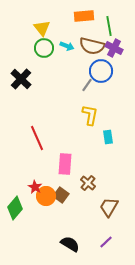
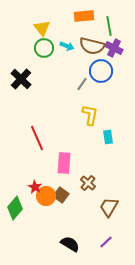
gray line: moved 5 px left, 1 px up
pink rectangle: moved 1 px left, 1 px up
